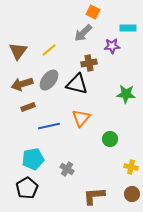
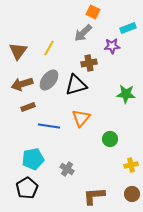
cyan rectangle: rotated 21 degrees counterclockwise
yellow line: moved 2 px up; rotated 21 degrees counterclockwise
black triangle: moved 1 px left, 1 px down; rotated 30 degrees counterclockwise
blue line: rotated 20 degrees clockwise
yellow cross: moved 2 px up; rotated 24 degrees counterclockwise
